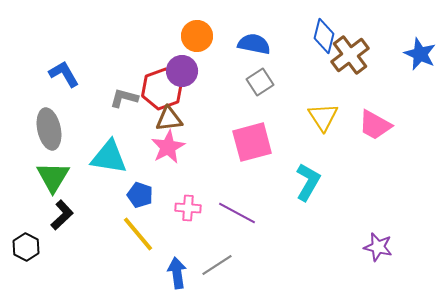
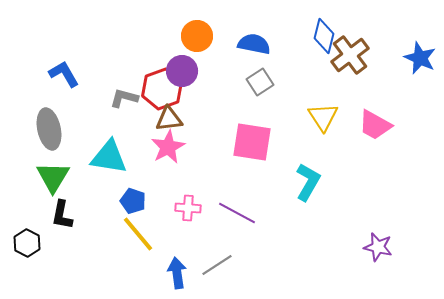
blue star: moved 4 px down
pink square: rotated 24 degrees clockwise
blue pentagon: moved 7 px left, 6 px down
black L-shape: rotated 144 degrees clockwise
black hexagon: moved 1 px right, 4 px up
